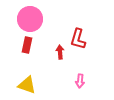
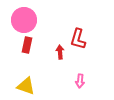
pink circle: moved 6 px left, 1 px down
yellow triangle: moved 1 px left, 1 px down
